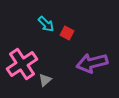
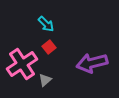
red square: moved 18 px left, 14 px down; rotated 24 degrees clockwise
